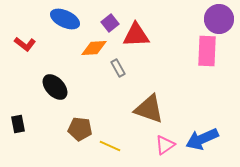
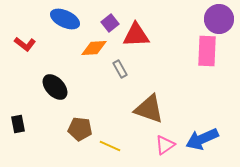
gray rectangle: moved 2 px right, 1 px down
